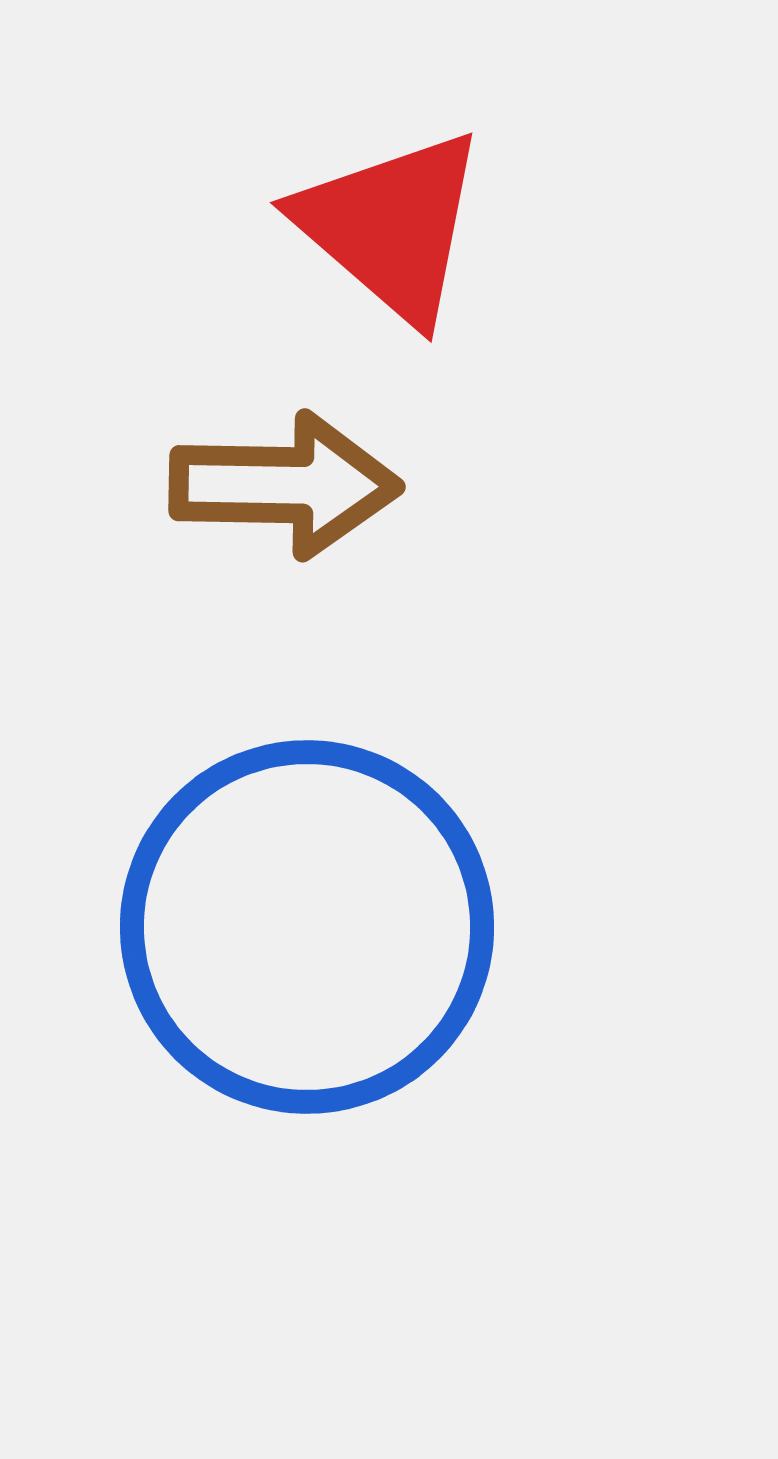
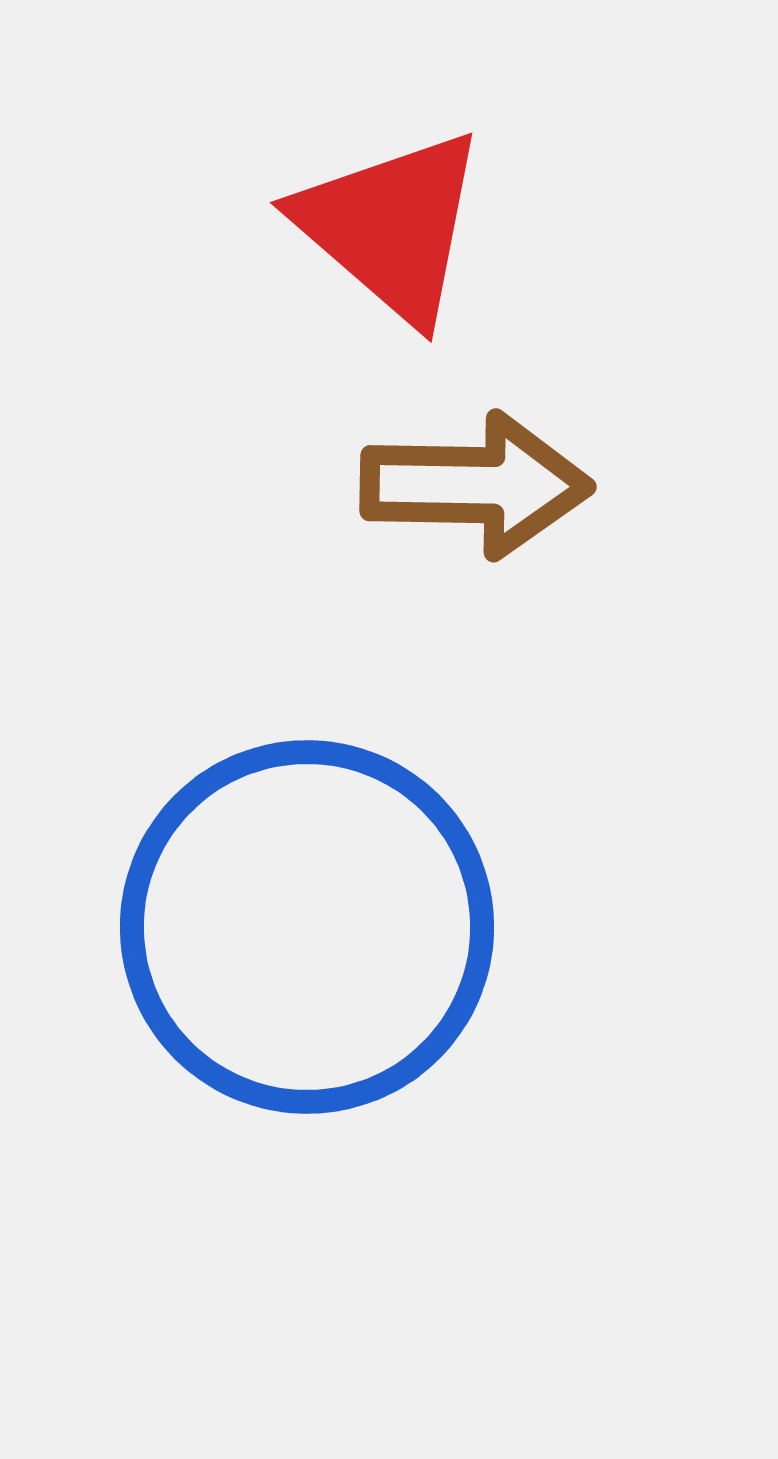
brown arrow: moved 191 px right
